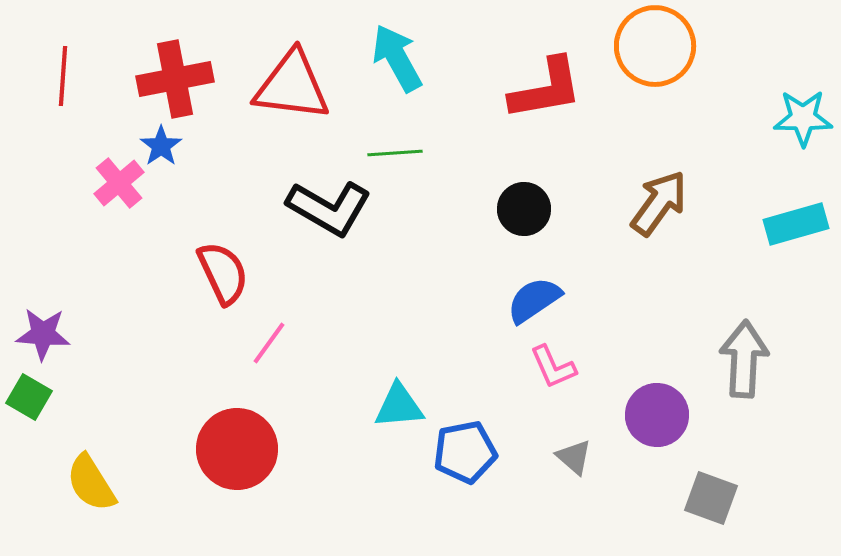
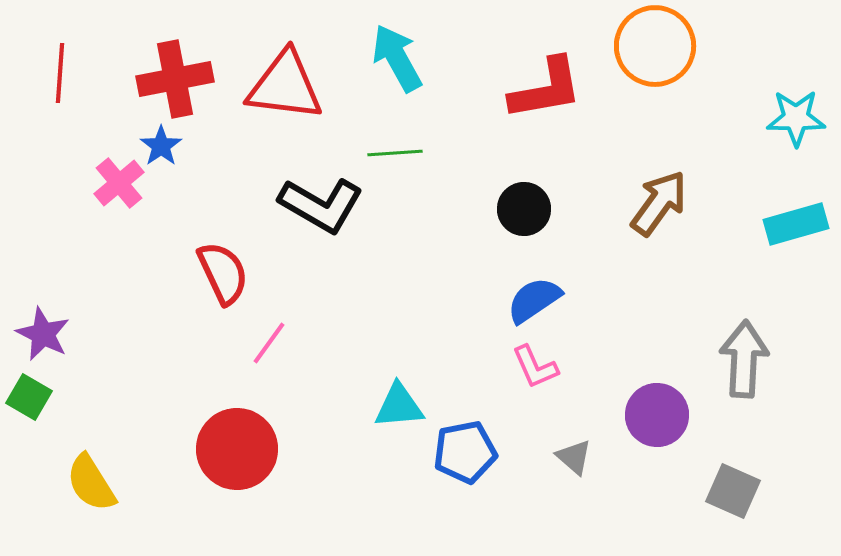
red line: moved 3 px left, 3 px up
red triangle: moved 7 px left
cyan star: moved 7 px left
black L-shape: moved 8 px left, 3 px up
purple star: rotated 22 degrees clockwise
pink L-shape: moved 18 px left
gray square: moved 22 px right, 7 px up; rotated 4 degrees clockwise
